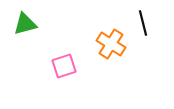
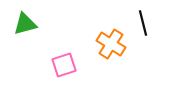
pink square: moved 1 px up
